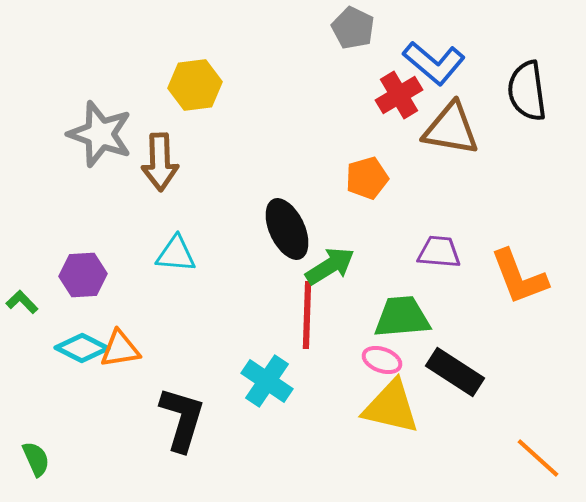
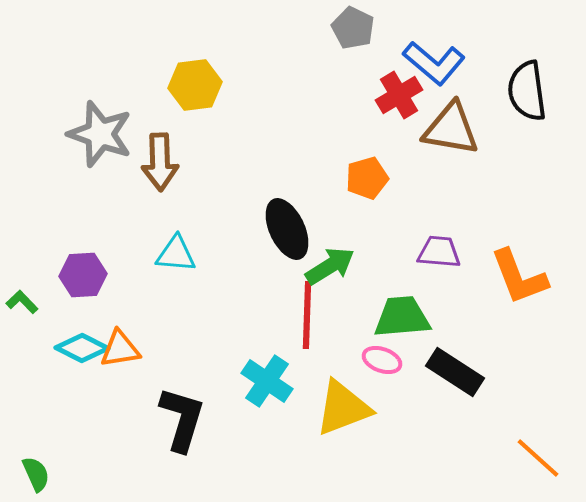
yellow triangle: moved 48 px left, 1 px down; rotated 34 degrees counterclockwise
green semicircle: moved 15 px down
